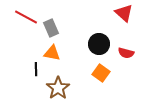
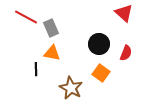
red semicircle: rotated 84 degrees counterclockwise
brown star: moved 13 px right; rotated 10 degrees counterclockwise
